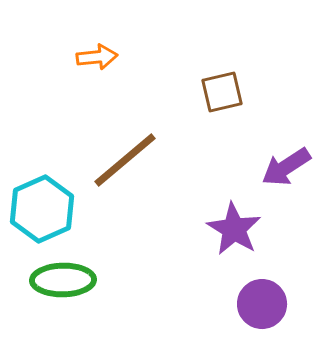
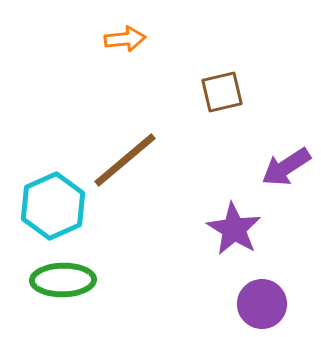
orange arrow: moved 28 px right, 18 px up
cyan hexagon: moved 11 px right, 3 px up
